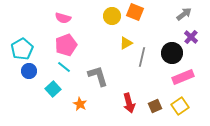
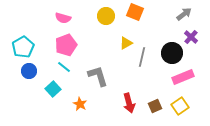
yellow circle: moved 6 px left
cyan pentagon: moved 1 px right, 2 px up
